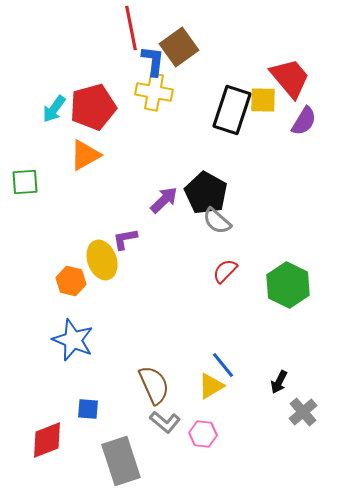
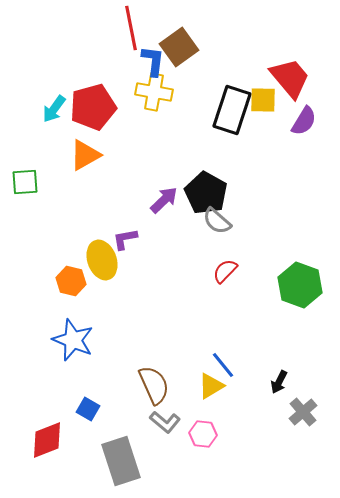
green hexagon: moved 12 px right; rotated 6 degrees counterclockwise
blue square: rotated 25 degrees clockwise
